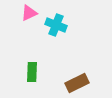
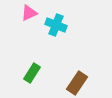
green rectangle: moved 1 px down; rotated 30 degrees clockwise
brown rectangle: rotated 30 degrees counterclockwise
